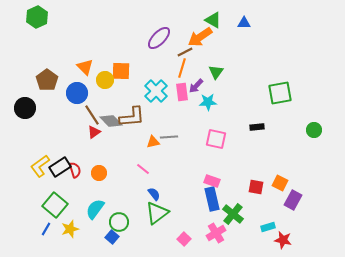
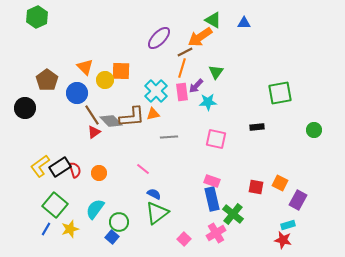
orange triangle at (153, 142): moved 28 px up
blue semicircle at (154, 194): rotated 24 degrees counterclockwise
purple rectangle at (293, 200): moved 5 px right
cyan rectangle at (268, 227): moved 20 px right, 2 px up
